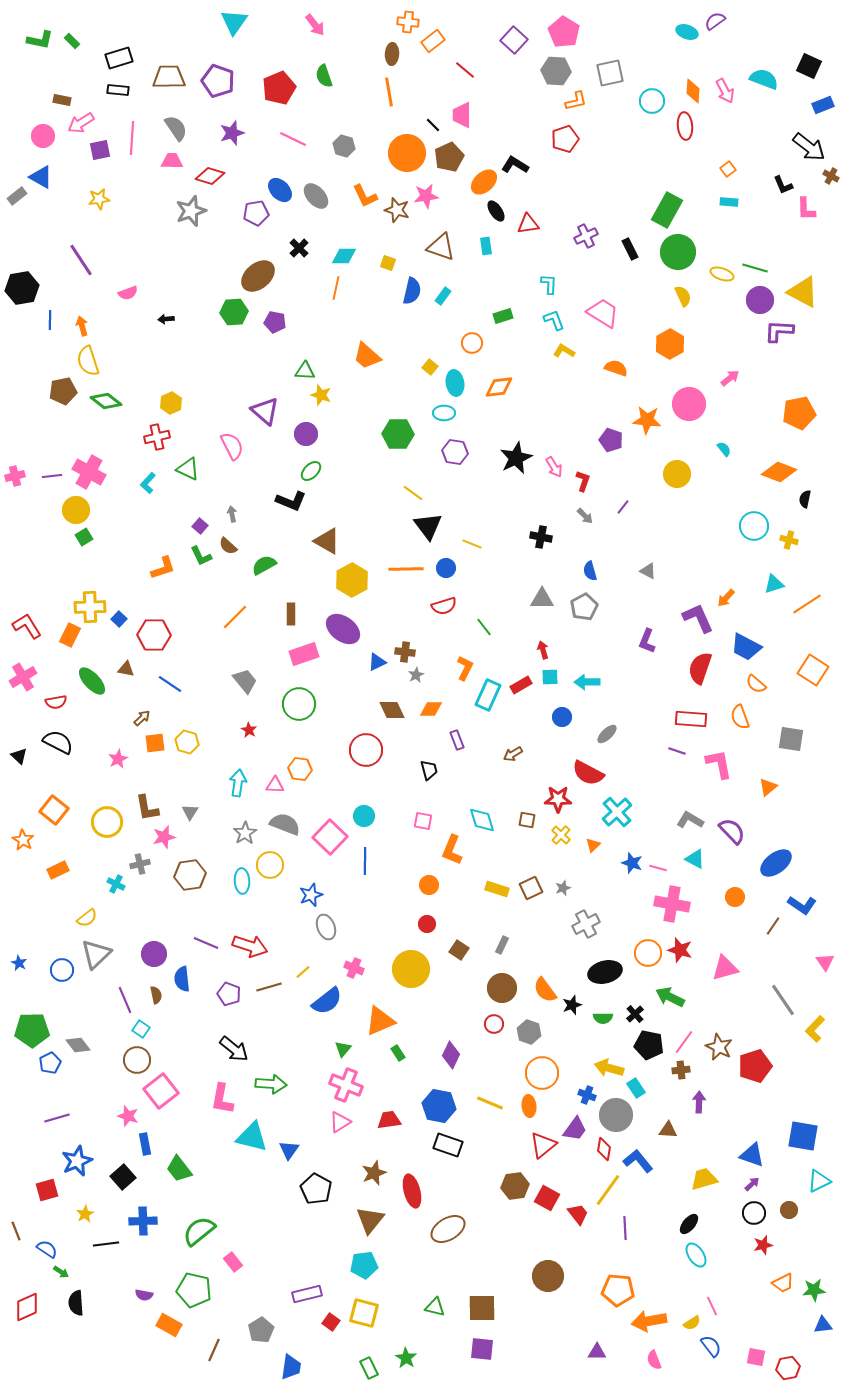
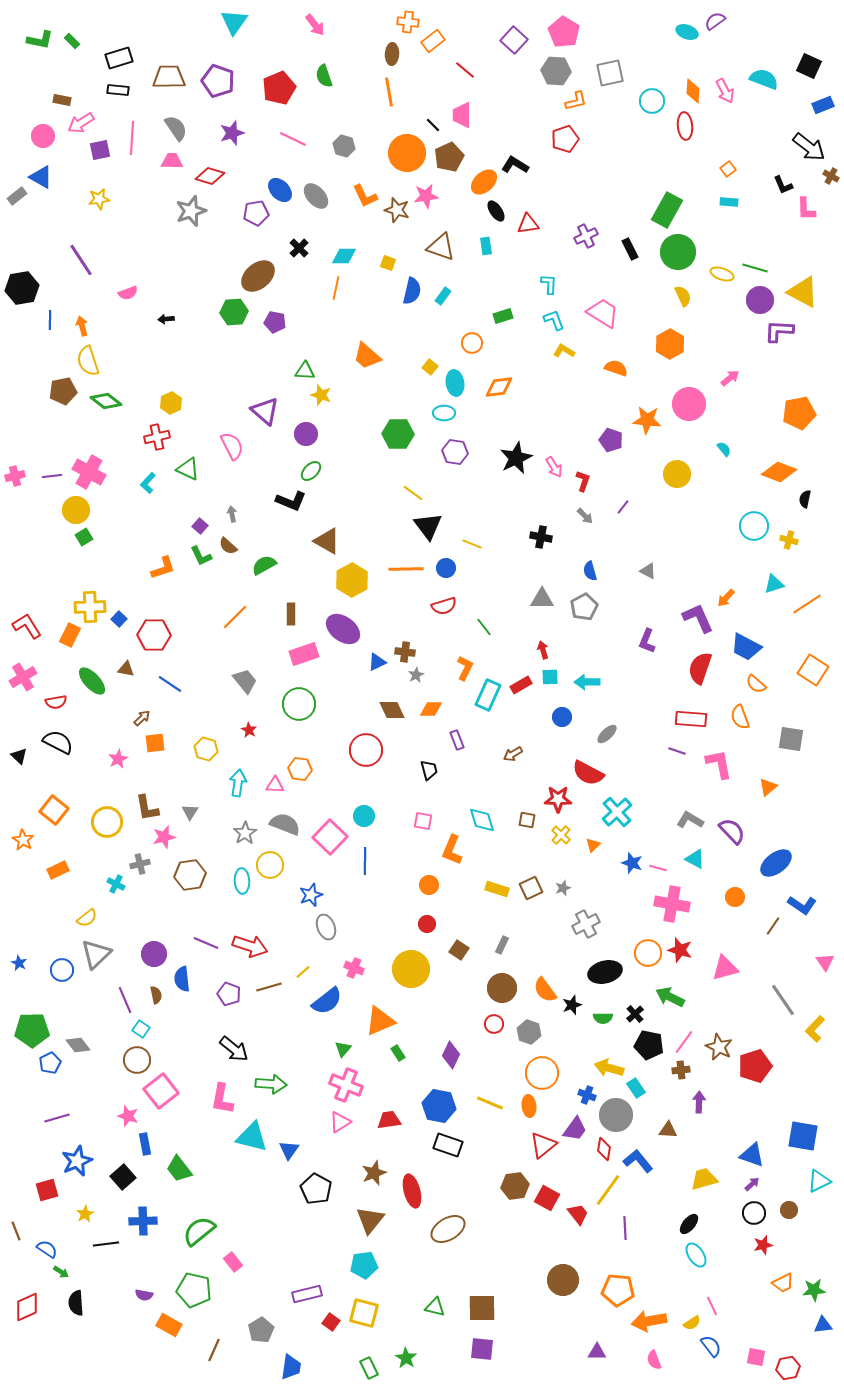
yellow hexagon at (187, 742): moved 19 px right, 7 px down
brown circle at (548, 1276): moved 15 px right, 4 px down
